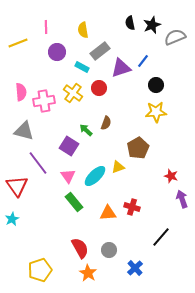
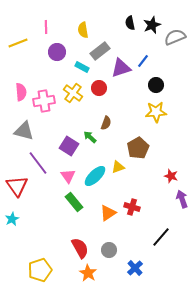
green arrow: moved 4 px right, 7 px down
orange triangle: rotated 30 degrees counterclockwise
